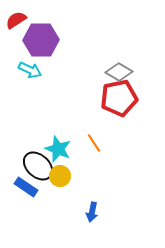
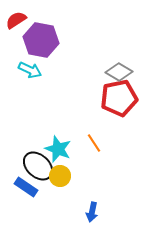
purple hexagon: rotated 12 degrees clockwise
